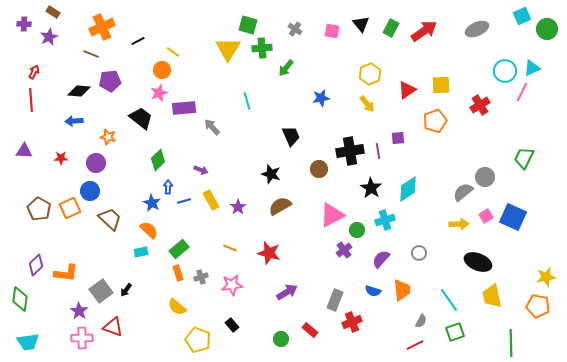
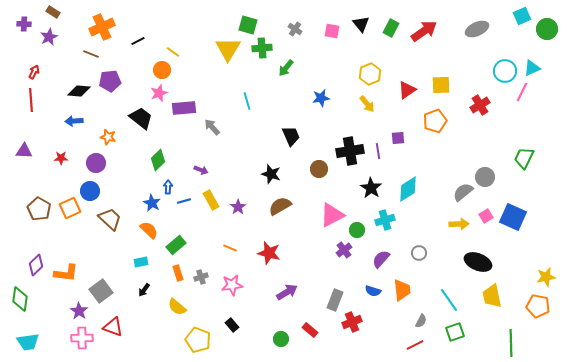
green rectangle at (179, 249): moved 3 px left, 4 px up
cyan rectangle at (141, 252): moved 10 px down
black arrow at (126, 290): moved 18 px right
